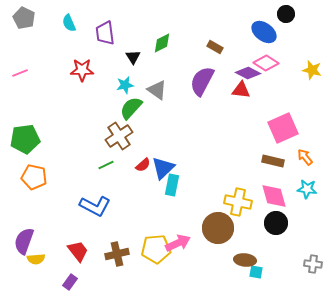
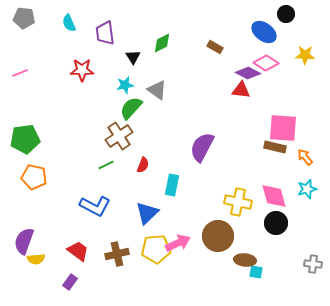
gray pentagon at (24, 18): rotated 20 degrees counterclockwise
yellow star at (312, 70): moved 7 px left, 15 px up; rotated 12 degrees counterclockwise
purple semicircle at (202, 81): moved 66 px down
pink square at (283, 128): rotated 28 degrees clockwise
brown rectangle at (273, 161): moved 2 px right, 14 px up
red semicircle at (143, 165): rotated 28 degrees counterclockwise
blue triangle at (163, 168): moved 16 px left, 45 px down
cyan star at (307, 189): rotated 24 degrees counterclockwise
brown circle at (218, 228): moved 8 px down
red trapezoid at (78, 251): rotated 15 degrees counterclockwise
